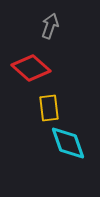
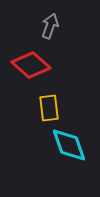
red diamond: moved 3 px up
cyan diamond: moved 1 px right, 2 px down
